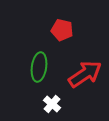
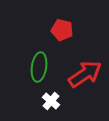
white cross: moved 1 px left, 3 px up
